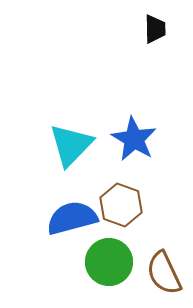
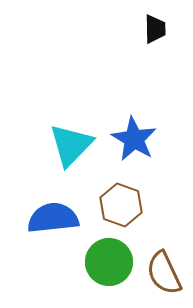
blue semicircle: moved 19 px left; rotated 9 degrees clockwise
